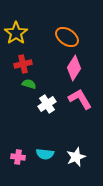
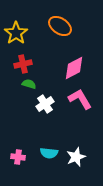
orange ellipse: moved 7 px left, 11 px up
pink diamond: rotated 30 degrees clockwise
white cross: moved 2 px left
cyan semicircle: moved 4 px right, 1 px up
